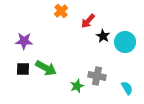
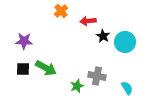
red arrow: rotated 42 degrees clockwise
